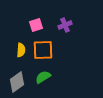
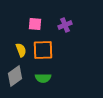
pink square: moved 1 px left, 1 px up; rotated 24 degrees clockwise
yellow semicircle: rotated 24 degrees counterclockwise
green semicircle: moved 1 px down; rotated 147 degrees counterclockwise
gray diamond: moved 2 px left, 6 px up
